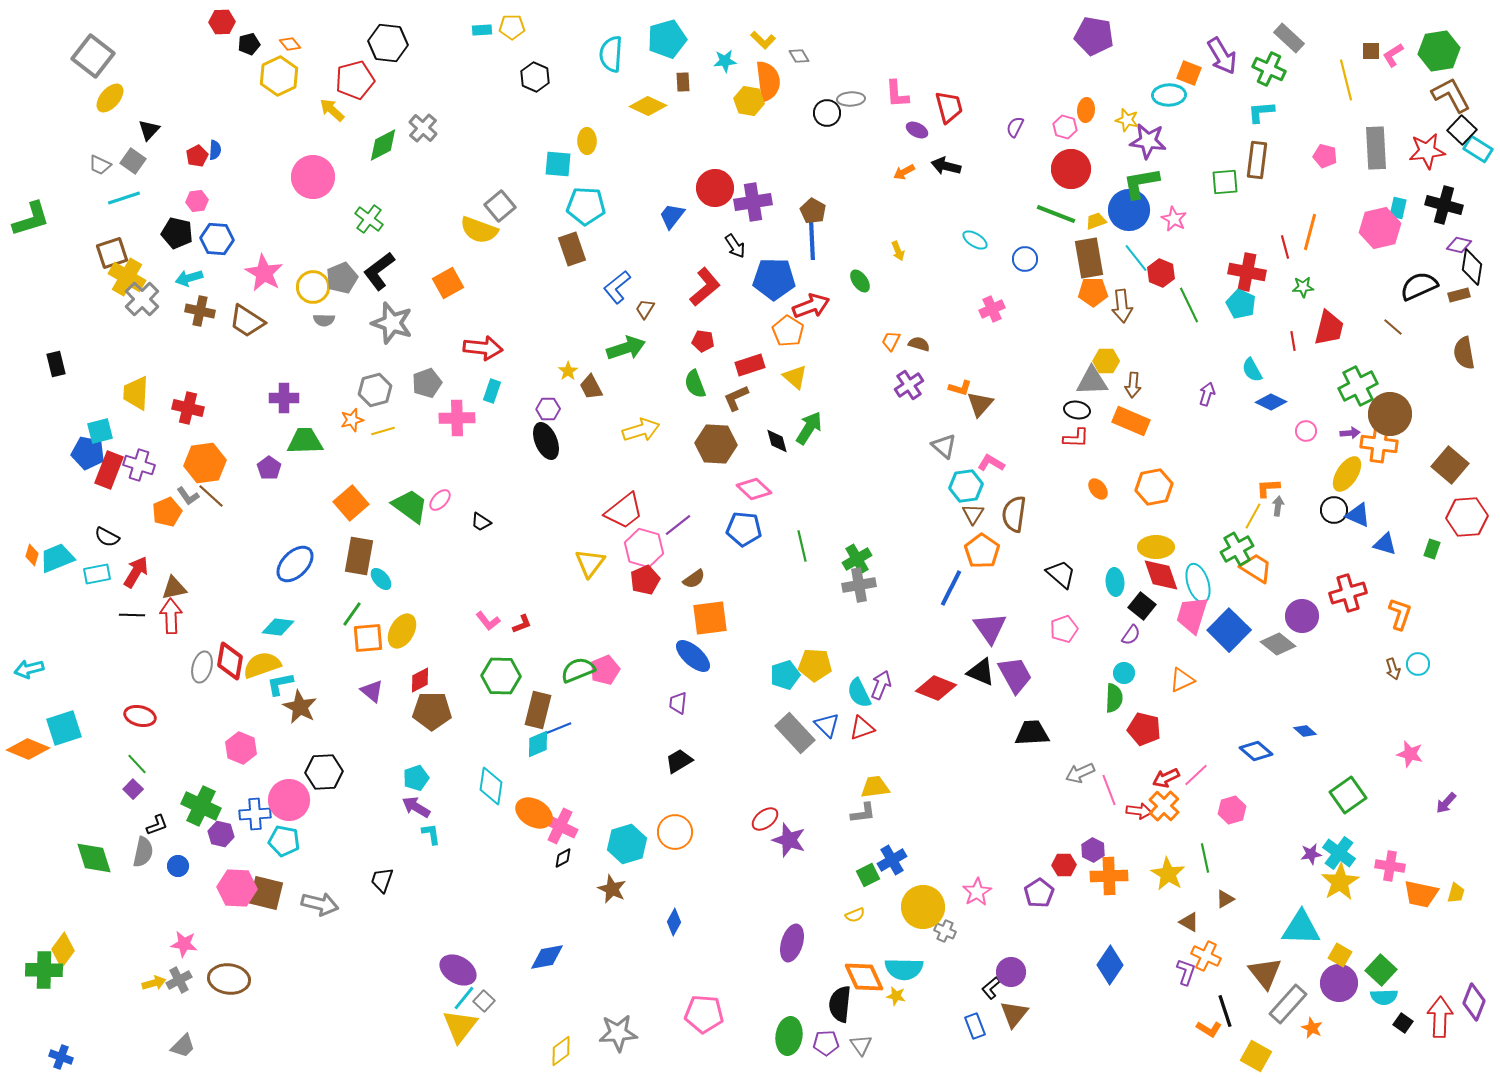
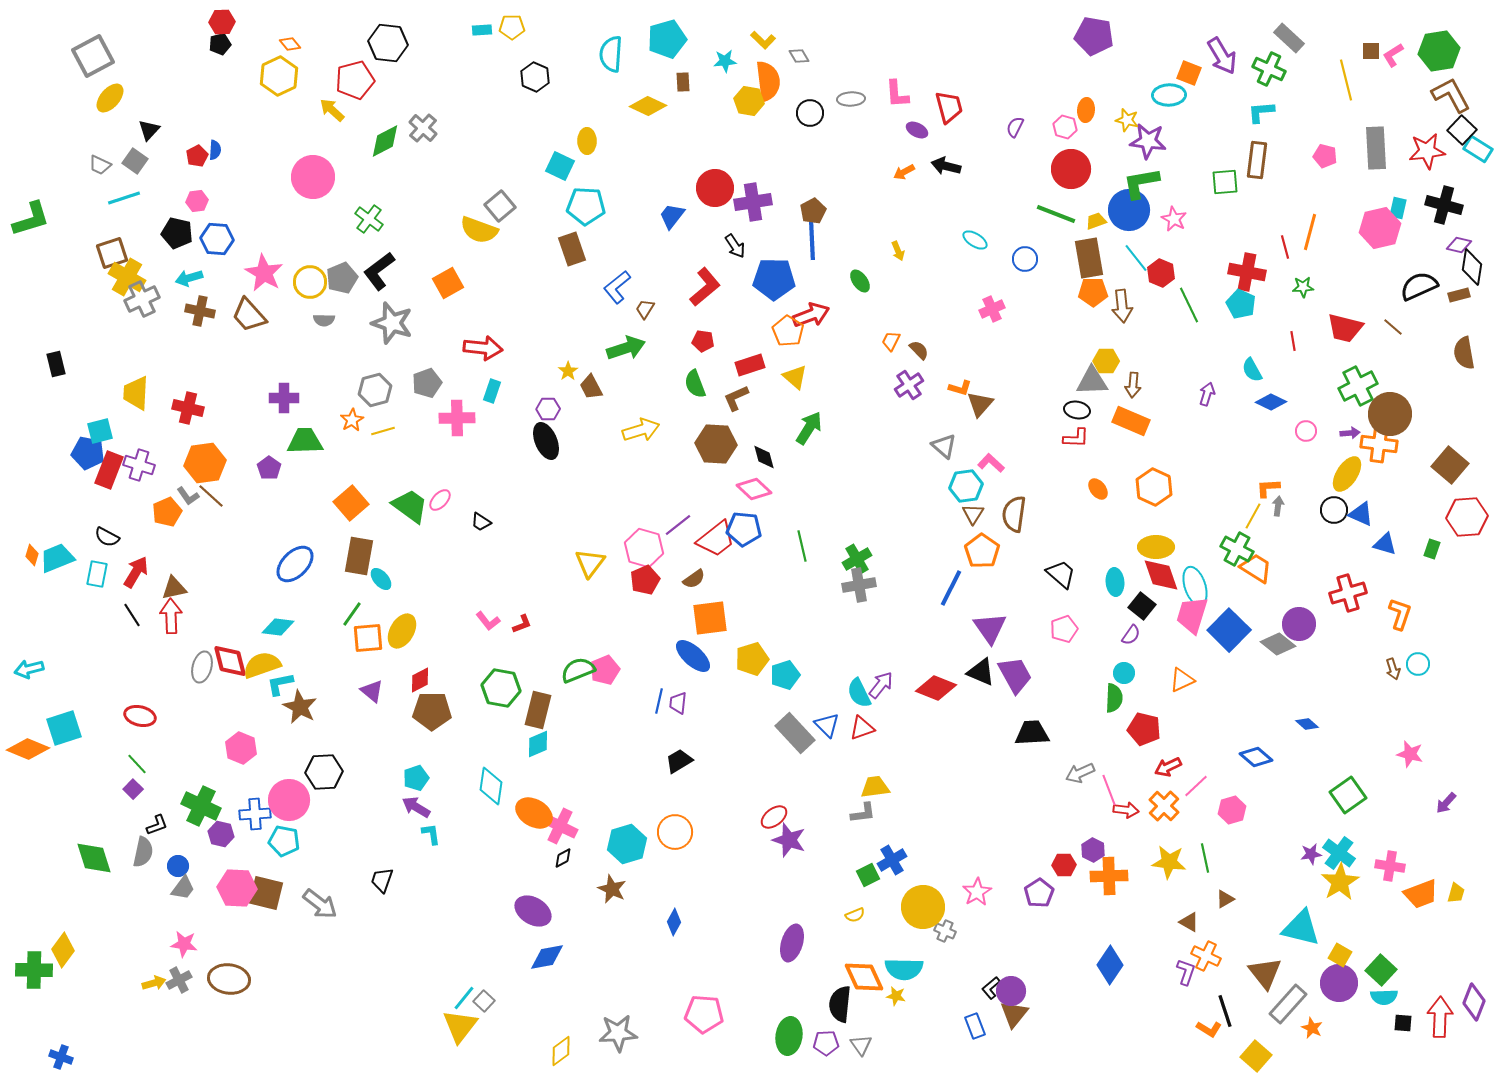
black pentagon at (249, 44): moved 29 px left
gray square at (93, 56): rotated 24 degrees clockwise
black circle at (827, 113): moved 17 px left
green diamond at (383, 145): moved 2 px right, 4 px up
gray square at (133, 161): moved 2 px right
cyan square at (558, 164): moved 2 px right, 2 px down; rotated 20 degrees clockwise
brown pentagon at (813, 211): rotated 15 degrees clockwise
yellow circle at (313, 287): moved 3 px left, 5 px up
gray cross at (142, 299): rotated 20 degrees clockwise
red arrow at (811, 306): moved 9 px down
brown trapezoid at (247, 321): moved 2 px right, 6 px up; rotated 15 degrees clockwise
red trapezoid at (1329, 328): moved 16 px right; rotated 90 degrees clockwise
brown semicircle at (919, 344): moved 6 px down; rotated 30 degrees clockwise
orange star at (352, 420): rotated 15 degrees counterclockwise
black diamond at (777, 441): moved 13 px left, 16 px down
pink L-shape at (991, 463): rotated 12 degrees clockwise
orange hexagon at (1154, 487): rotated 24 degrees counterclockwise
red trapezoid at (624, 511): moved 92 px right, 28 px down
blue triangle at (1358, 515): moved 3 px right, 1 px up
green cross at (1237, 549): rotated 32 degrees counterclockwise
cyan rectangle at (97, 574): rotated 68 degrees counterclockwise
cyan ellipse at (1198, 583): moved 3 px left, 3 px down
black line at (132, 615): rotated 55 degrees clockwise
purple circle at (1302, 616): moved 3 px left, 8 px down
red diamond at (230, 661): rotated 24 degrees counterclockwise
yellow pentagon at (815, 665): moved 63 px left, 6 px up; rotated 20 degrees counterclockwise
green hexagon at (501, 676): moved 12 px down; rotated 9 degrees clockwise
purple arrow at (881, 685): rotated 16 degrees clockwise
blue line at (559, 728): moved 100 px right, 27 px up; rotated 55 degrees counterclockwise
blue diamond at (1305, 731): moved 2 px right, 7 px up
blue diamond at (1256, 751): moved 6 px down
pink line at (1196, 775): moved 11 px down
red arrow at (1166, 778): moved 2 px right, 11 px up
red arrow at (1139, 811): moved 13 px left, 1 px up
red ellipse at (765, 819): moved 9 px right, 2 px up
yellow star at (1168, 874): moved 1 px right, 12 px up; rotated 24 degrees counterclockwise
orange trapezoid at (1421, 894): rotated 33 degrees counterclockwise
gray arrow at (320, 904): rotated 24 degrees clockwise
cyan triangle at (1301, 928): rotated 12 degrees clockwise
green cross at (44, 970): moved 10 px left
purple ellipse at (458, 970): moved 75 px right, 59 px up
purple circle at (1011, 972): moved 19 px down
black square at (1403, 1023): rotated 30 degrees counterclockwise
gray trapezoid at (183, 1046): moved 158 px up; rotated 8 degrees counterclockwise
yellow square at (1256, 1056): rotated 12 degrees clockwise
